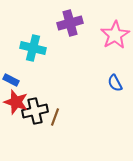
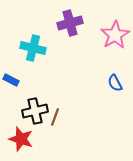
red star: moved 5 px right, 37 px down
